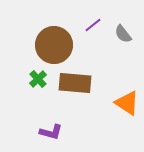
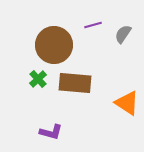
purple line: rotated 24 degrees clockwise
gray semicircle: rotated 72 degrees clockwise
